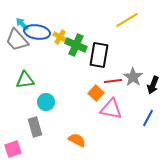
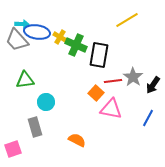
cyan arrow: rotated 136 degrees clockwise
black arrow: rotated 12 degrees clockwise
